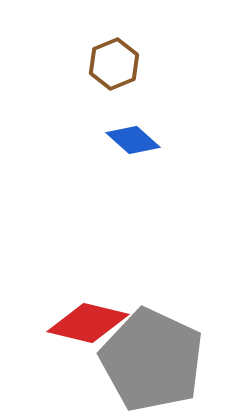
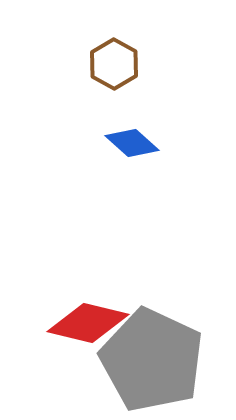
brown hexagon: rotated 9 degrees counterclockwise
blue diamond: moved 1 px left, 3 px down
